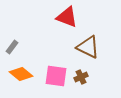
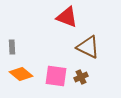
gray rectangle: rotated 40 degrees counterclockwise
